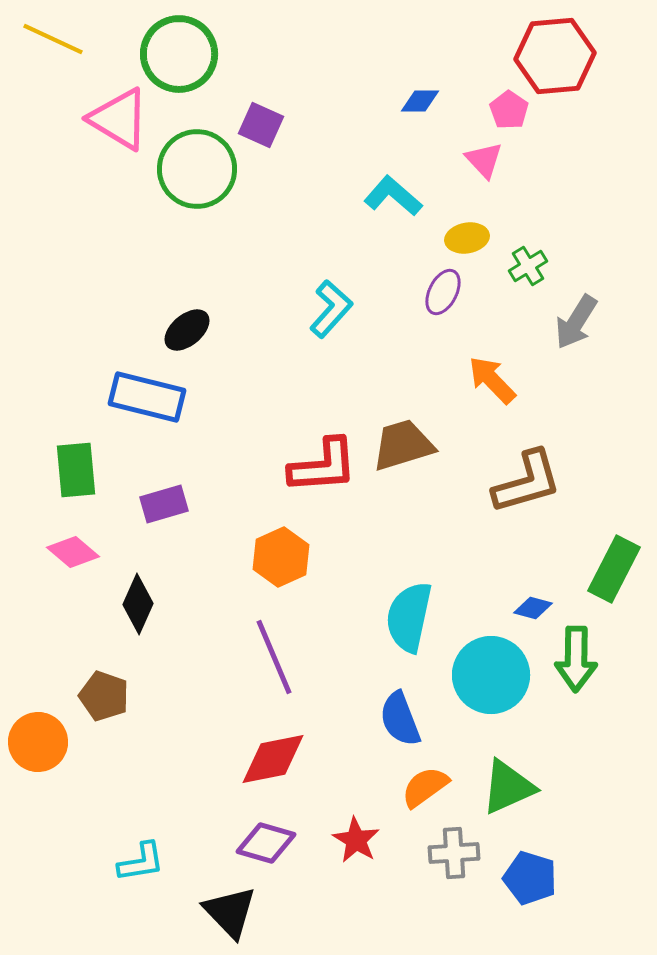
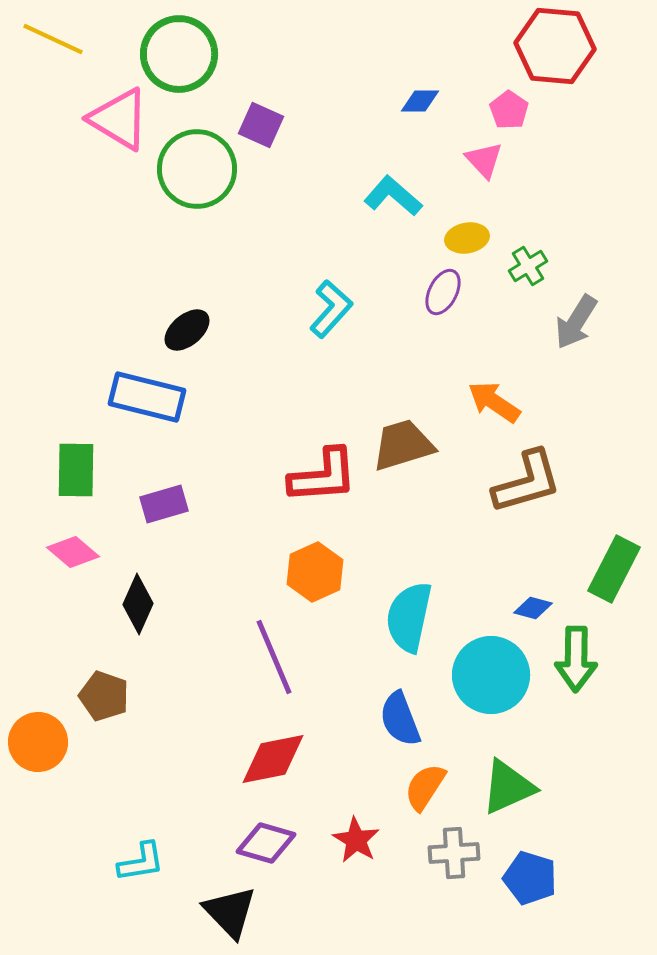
red hexagon at (555, 56): moved 10 px up; rotated 10 degrees clockwise
orange arrow at (492, 380): moved 2 px right, 22 px down; rotated 12 degrees counterclockwise
red L-shape at (323, 466): moved 10 px down
green rectangle at (76, 470): rotated 6 degrees clockwise
orange hexagon at (281, 557): moved 34 px right, 15 px down
orange semicircle at (425, 787): rotated 21 degrees counterclockwise
